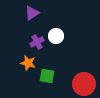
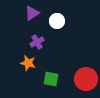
white circle: moved 1 px right, 15 px up
green square: moved 4 px right, 3 px down
red circle: moved 2 px right, 5 px up
